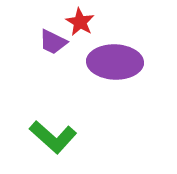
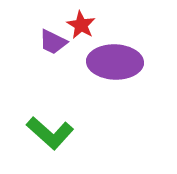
red star: moved 1 px right, 3 px down
green L-shape: moved 3 px left, 4 px up
